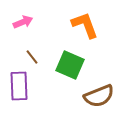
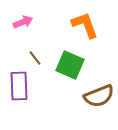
brown line: moved 3 px right, 1 px down
